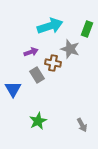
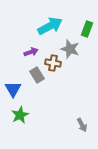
cyan arrow: rotated 10 degrees counterclockwise
green star: moved 18 px left, 6 px up
